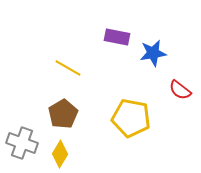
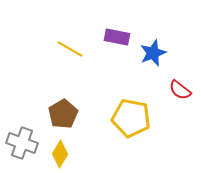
blue star: rotated 12 degrees counterclockwise
yellow line: moved 2 px right, 19 px up
